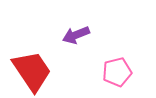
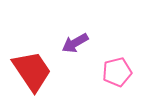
purple arrow: moved 1 px left, 8 px down; rotated 8 degrees counterclockwise
